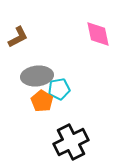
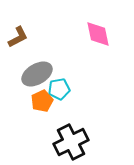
gray ellipse: moved 2 px up; rotated 24 degrees counterclockwise
orange pentagon: rotated 15 degrees clockwise
